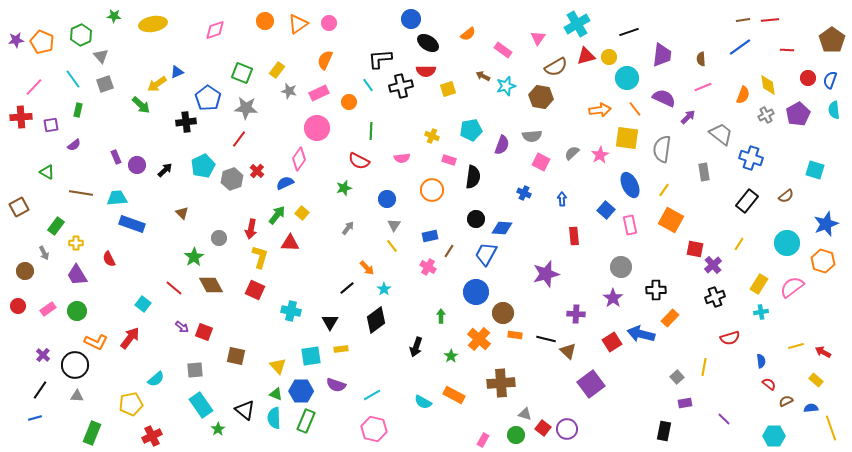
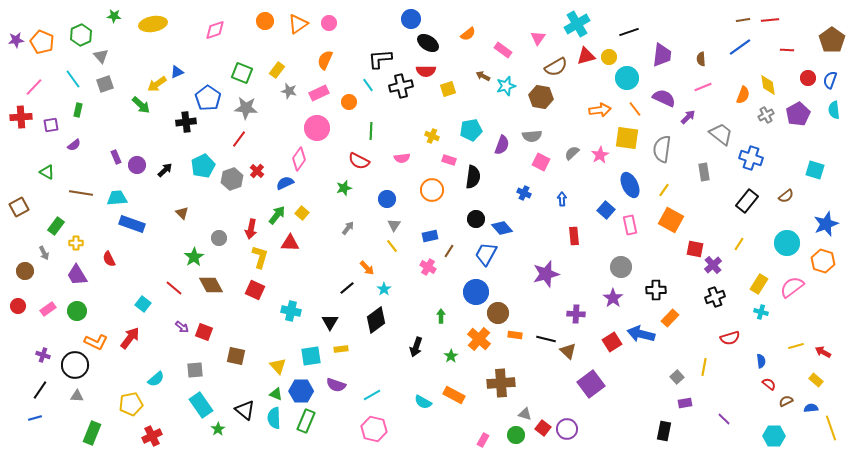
blue diamond at (502, 228): rotated 45 degrees clockwise
cyan cross at (761, 312): rotated 24 degrees clockwise
brown circle at (503, 313): moved 5 px left
purple cross at (43, 355): rotated 24 degrees counterclockwise
